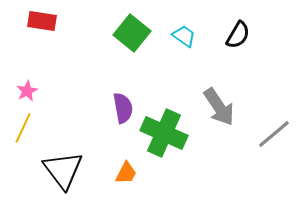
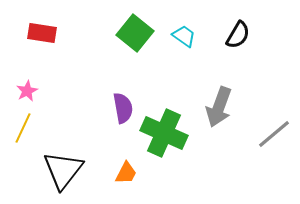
red rectangle: moved 12 px down
green square: moved 3 px right
gray arrow: rotated 54 degrees clockwise
black triangle: rotated 15 degrees clockwise
